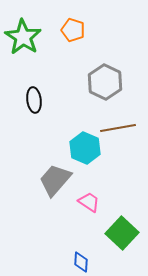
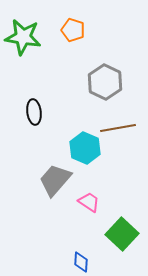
green star: rotated 24 degrees counterclockwise
black ellipse: moved 12 px down
green square: moved 1 px down
